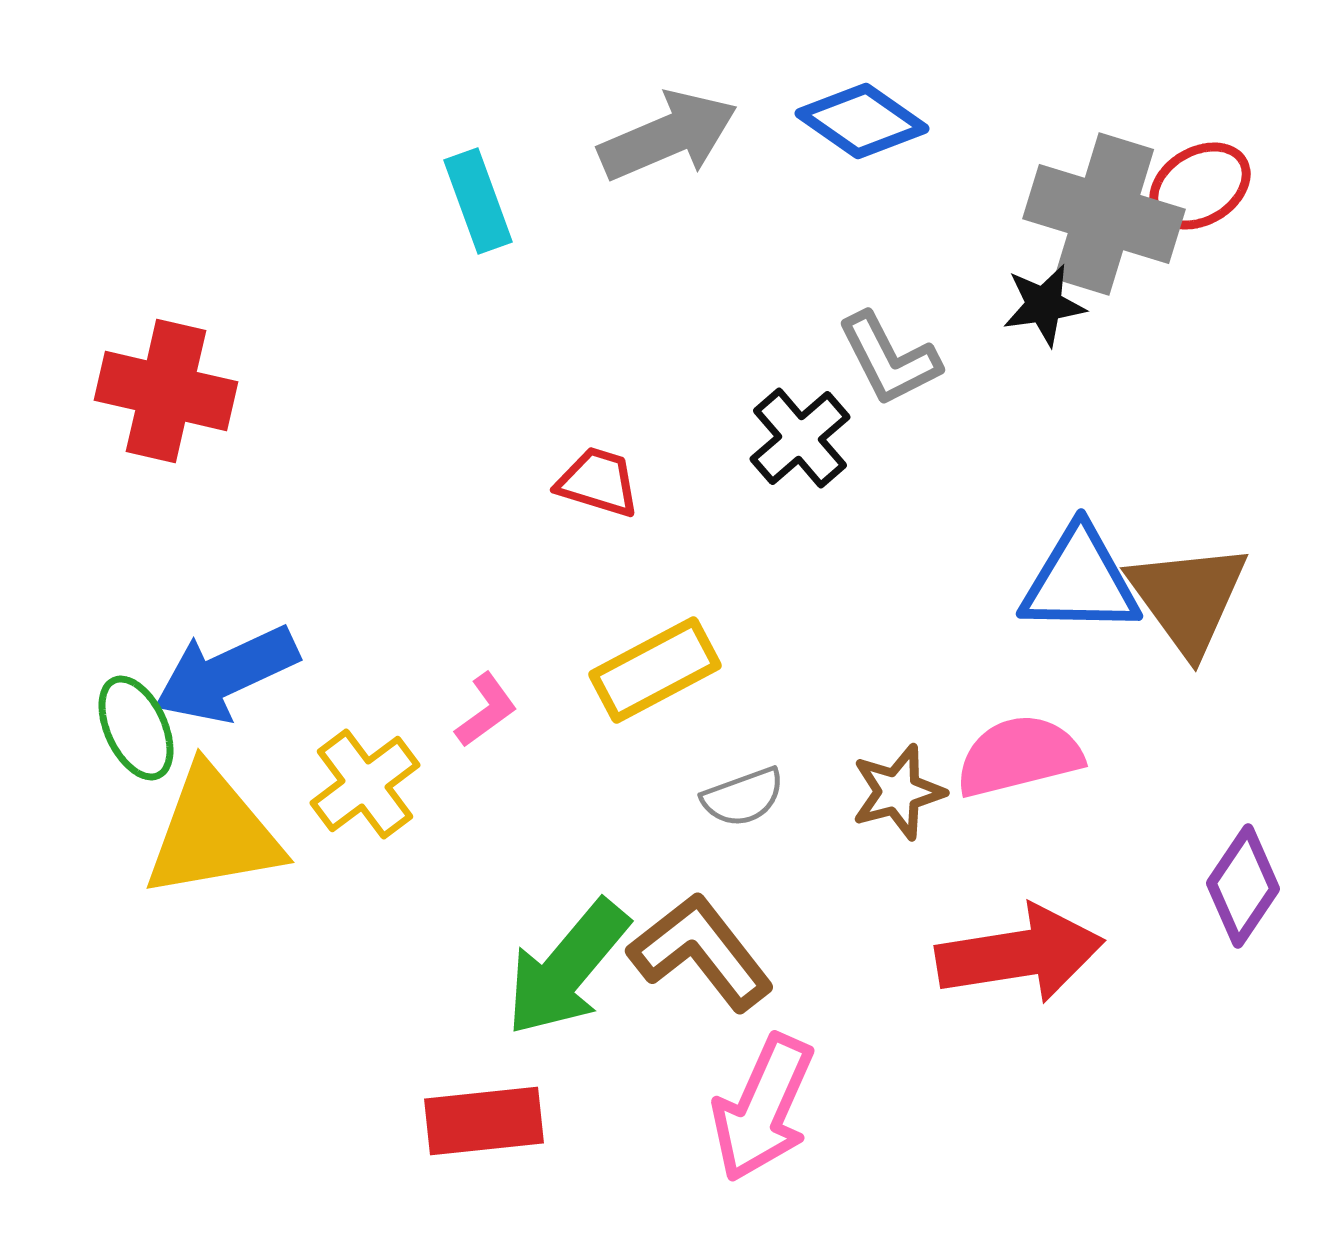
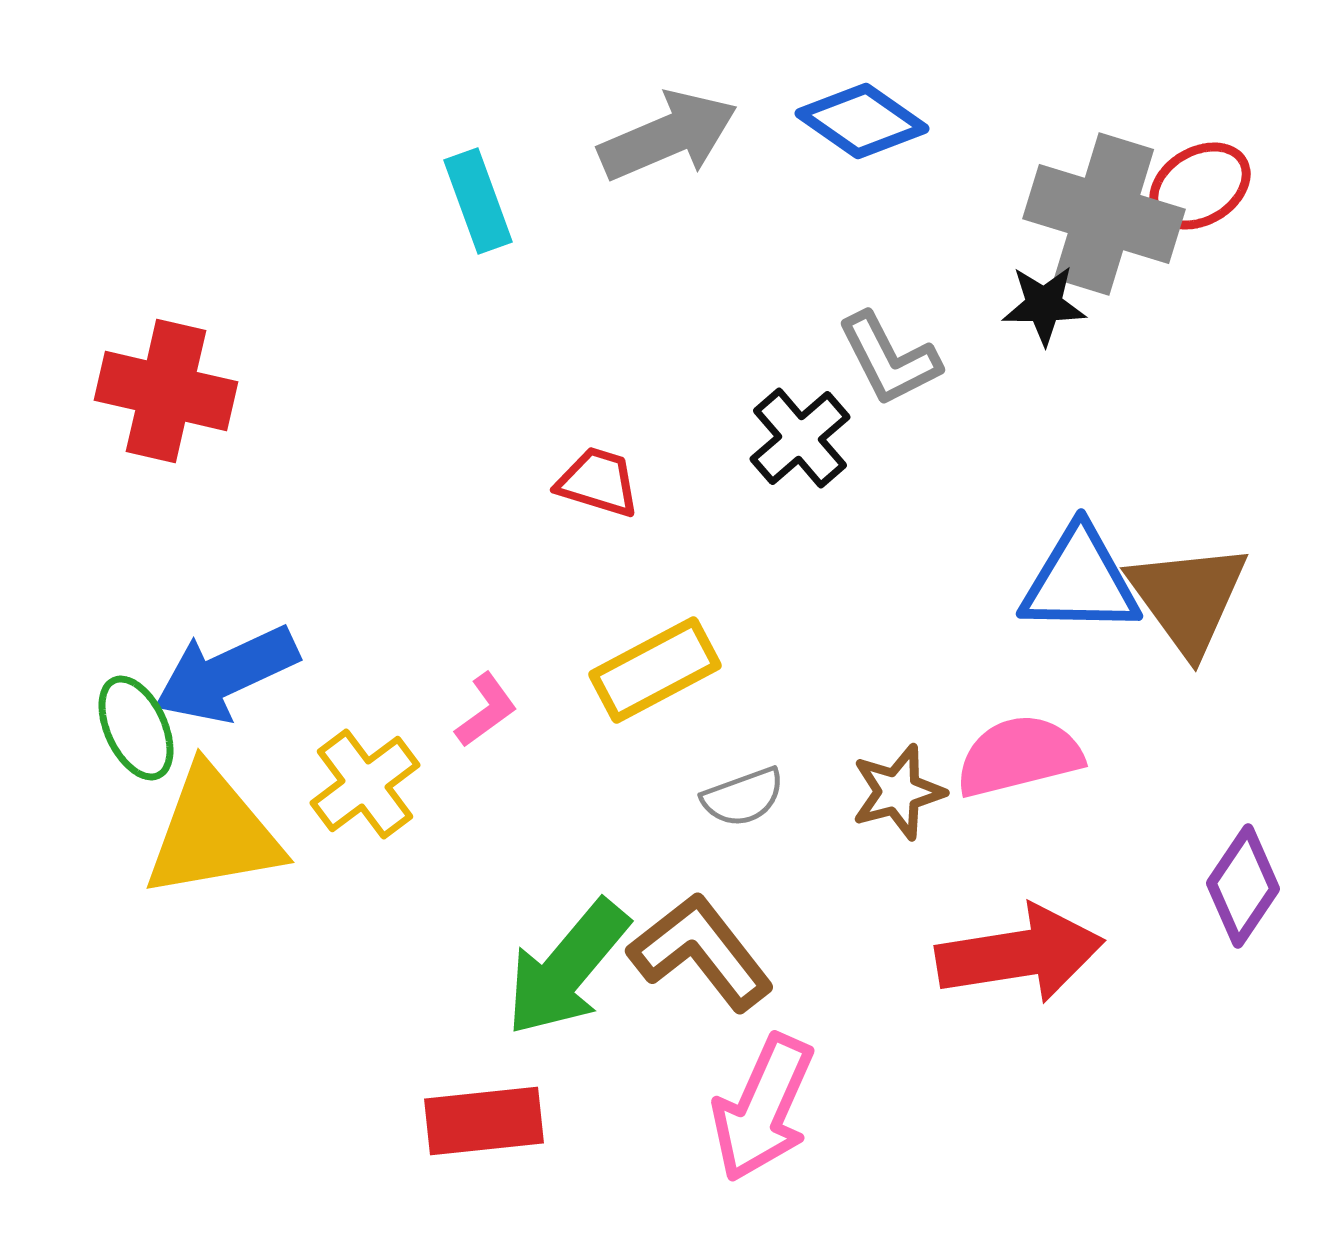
black star: rotated 8 degrees clockwise
